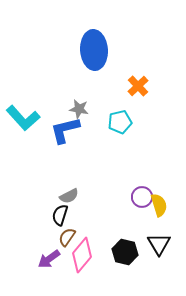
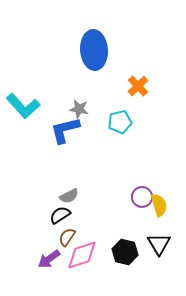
cyan L-shape: moved 12 px up
black semicircle: rotated 40 degrees clockwise
pink diamond: rotated 32 degrees clockwise
